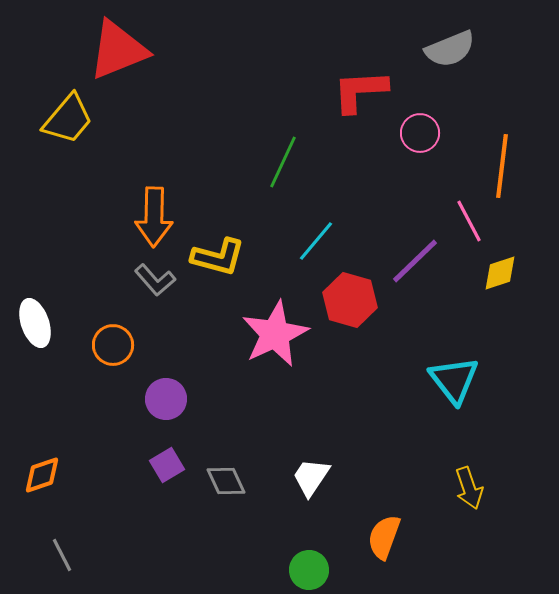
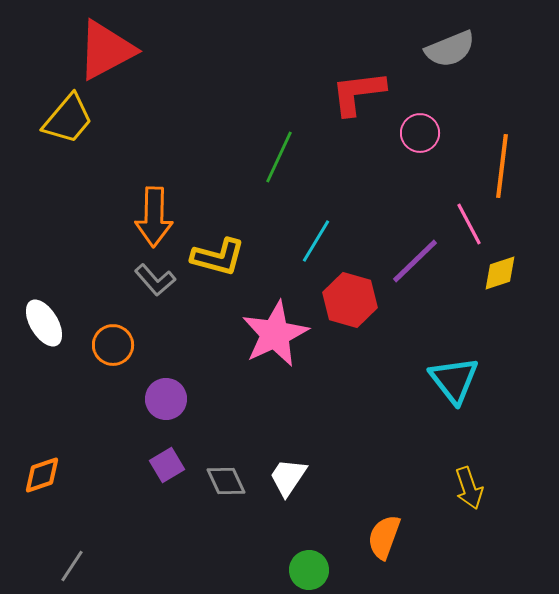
red triangle: moved 12 px left; rotated 6 degrees counterclockwise
red L-shape: moved 2 px left, 2 px down; rotated 4 degrees counterclockwise
green line: moved 4 px left, 5 px up
pink line: moved 3 px down
cyan line: rotated 9 degrees counterclockwise
white ellipse: moved 9 px right; rotated 12 degrees counterclockwise
white trapezoid: moved 23 px left
gray line: moved 10 px right, 11 px down; rotated 60 degrees clockwise
